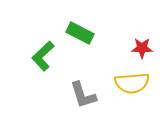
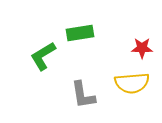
green rectangle: rotated 36 degrees counterclockwise
green L-shape: rotated 12 degrees clockwise
gray L-shape: rotated 8 degrees clockwise
